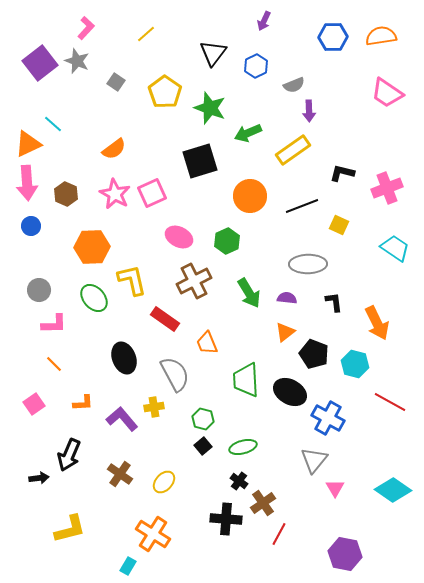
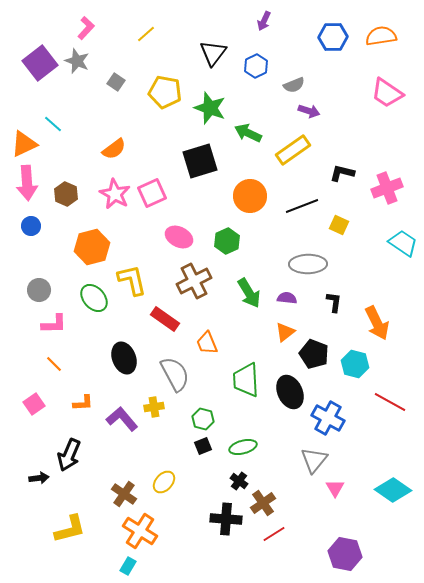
yellow pentagon at (165, 92): rotated 24 degrees counterclockwise
purple arrow at (309, 111): rotated 70 degrees counterclockwise
green arrow at (248, 133): rotated 48 degrees clockwise
orange triangle at (28, 144): moved 4 px left
orange hexagon at (92, 247): rotated 12 degrees counterclockwise
cyan trapezoid at (395, 248): moved 8 px right, 5 px up
black L-shape at (334, 302): rotated 15 degrees clockwise
black ellipse at (290, 392): rotated 36 degrees clockwise
black square at (203, 446): rotated 18 degrees clockwise
brown cross at (120, 474): moved 4 px right, 20 px down
orange cross at (153, 534): moved 13 px left, 3 px up
red line at (279, 534): moved 5 px left; rotated 30 degrees clockwise
